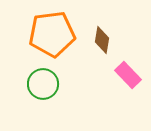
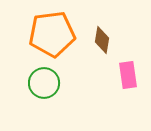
pink rectangle: rotated 36 degrees clockwise
green circle: moved 1 px right, 1 px up
